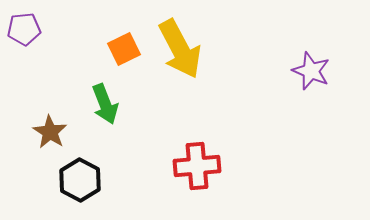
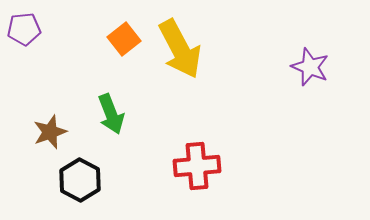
orange square: moved 10 px up; rotated 12 degrees counterclockwise
purple star: moved 1 px left, 4 px up
green arrow: moved 6 px right, 10 px down
brown star: rotated 20 degrees clockwise
